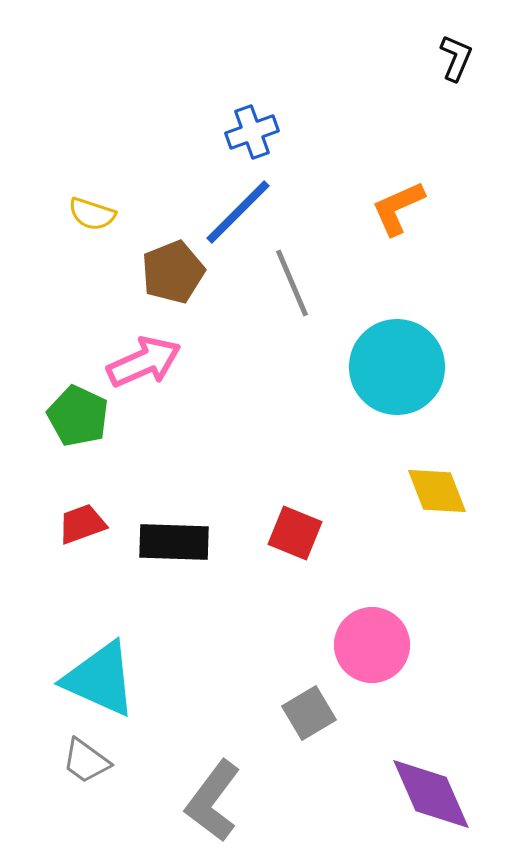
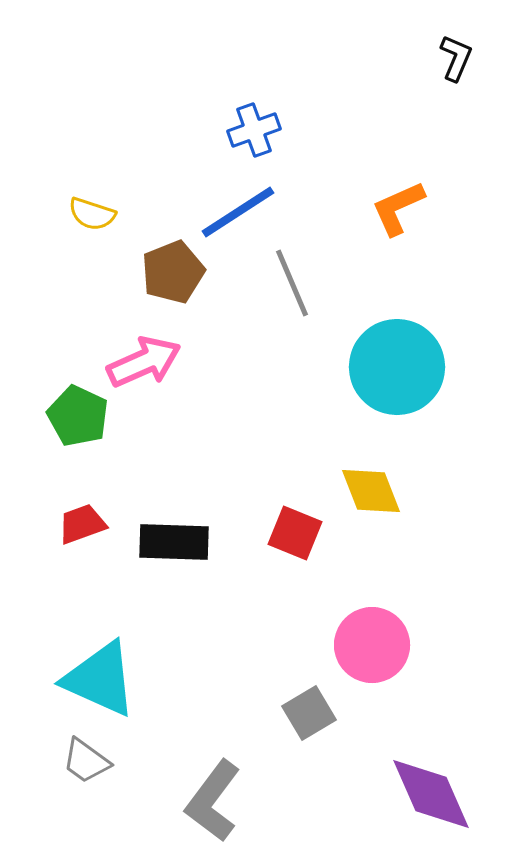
blue cross: moved 2 px right, 2 px up
blue line: rotated 12 degrees clockwise
yellow diamond: moved 66 px left
